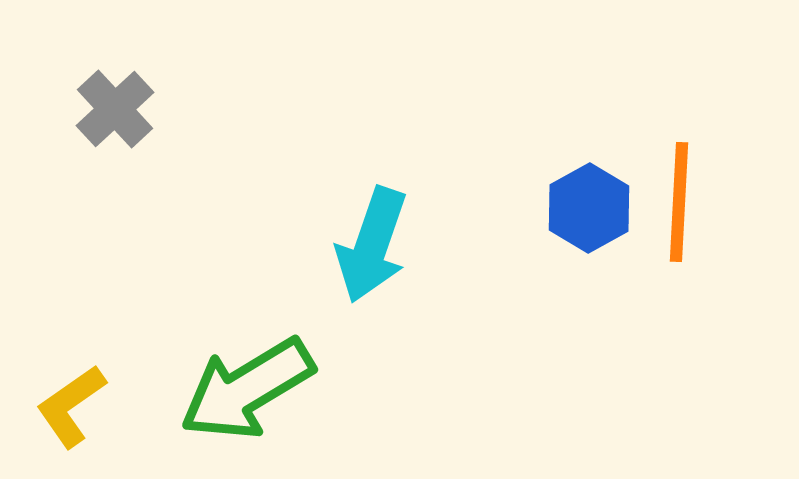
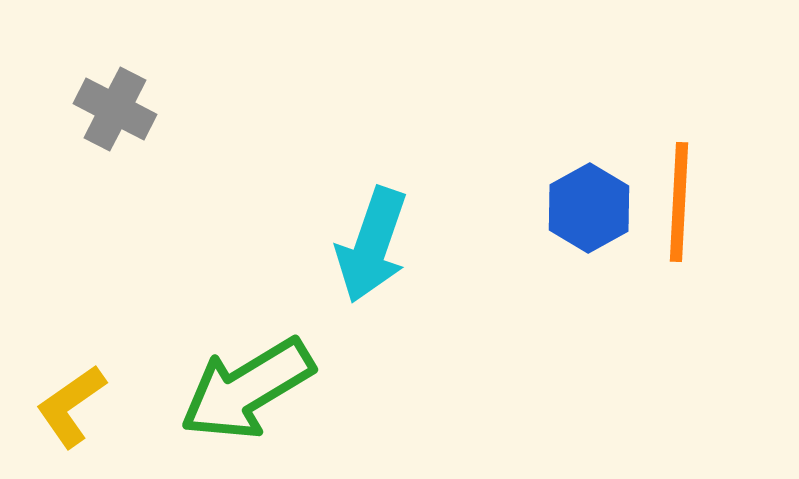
gray cross: rotated 20 degrees counterclockwise
